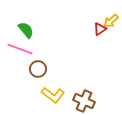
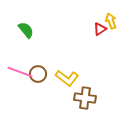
yellow arrow: rotated 112 degrees clockwise
pink line: moved 23 px down
brown circle: moved 5 px down
yellow L-shape: moved 14 px right, 17 px up
brown cross: moved 1 px right, 3 px up; rotated 15 degrees counterclockwise
